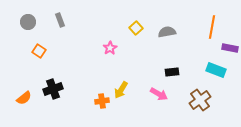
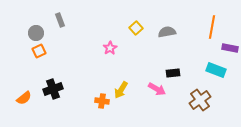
gray circle: moved 8 px right, 11 px down
orange square: rotated 32 degrees clockwise
black rectangle: moved 1 px right, 1 px down
pink arrow: moved 2 px left, 5 px up
orange cross: rotated 16 degrees clockwise
